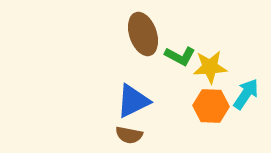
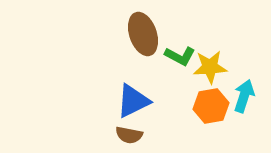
cyan arrow: moved 2 px left, 2 px down; rotated 16 degrees counterclockwise
orange hexagon: rotated 12 degrees counterclockwise
